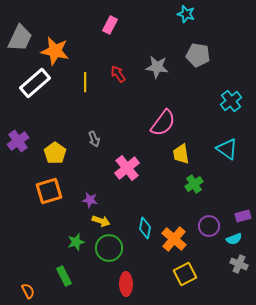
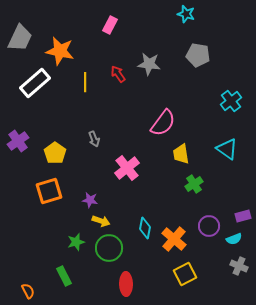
orange star: moved 5 px right
gray star: moved 8 px left, 3 px up
gray cross: moved 2 px down
